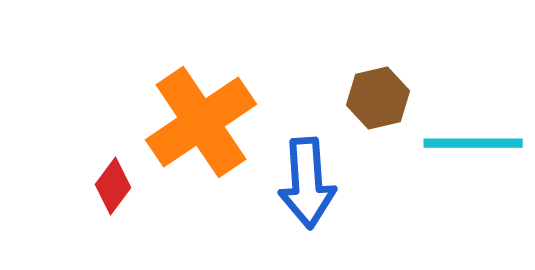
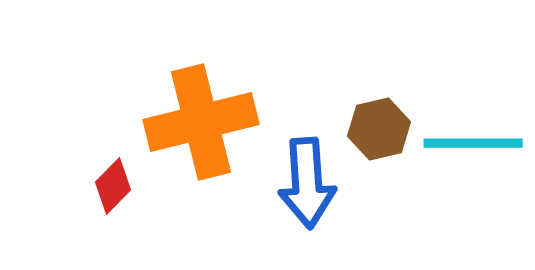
brown hexagon: moved 1 px right, 31 px down
orange cross: rotated 20 degrees clockwise
red diamond: rotated 8 degrees clockwise
